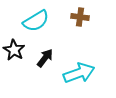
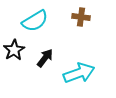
brown cross: moved 1 px right
cyan semicircle: moved 1 px left
black star: rotated 10 degrees clockwise
